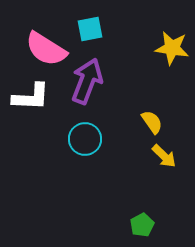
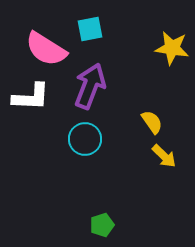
purple arrow: moved 3 px right, 5 px down
green pentagon: moved 40 px left; rotated 10 degrees clockwise
